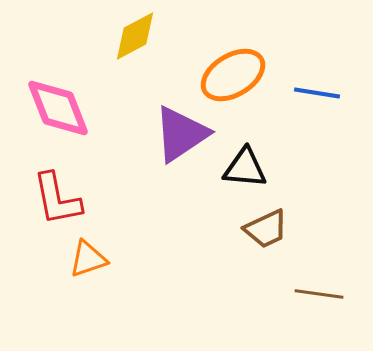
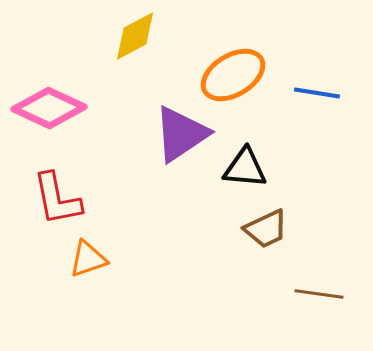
pink diamond: moved 9 px left; rotated 44 degrees counterclockwise
